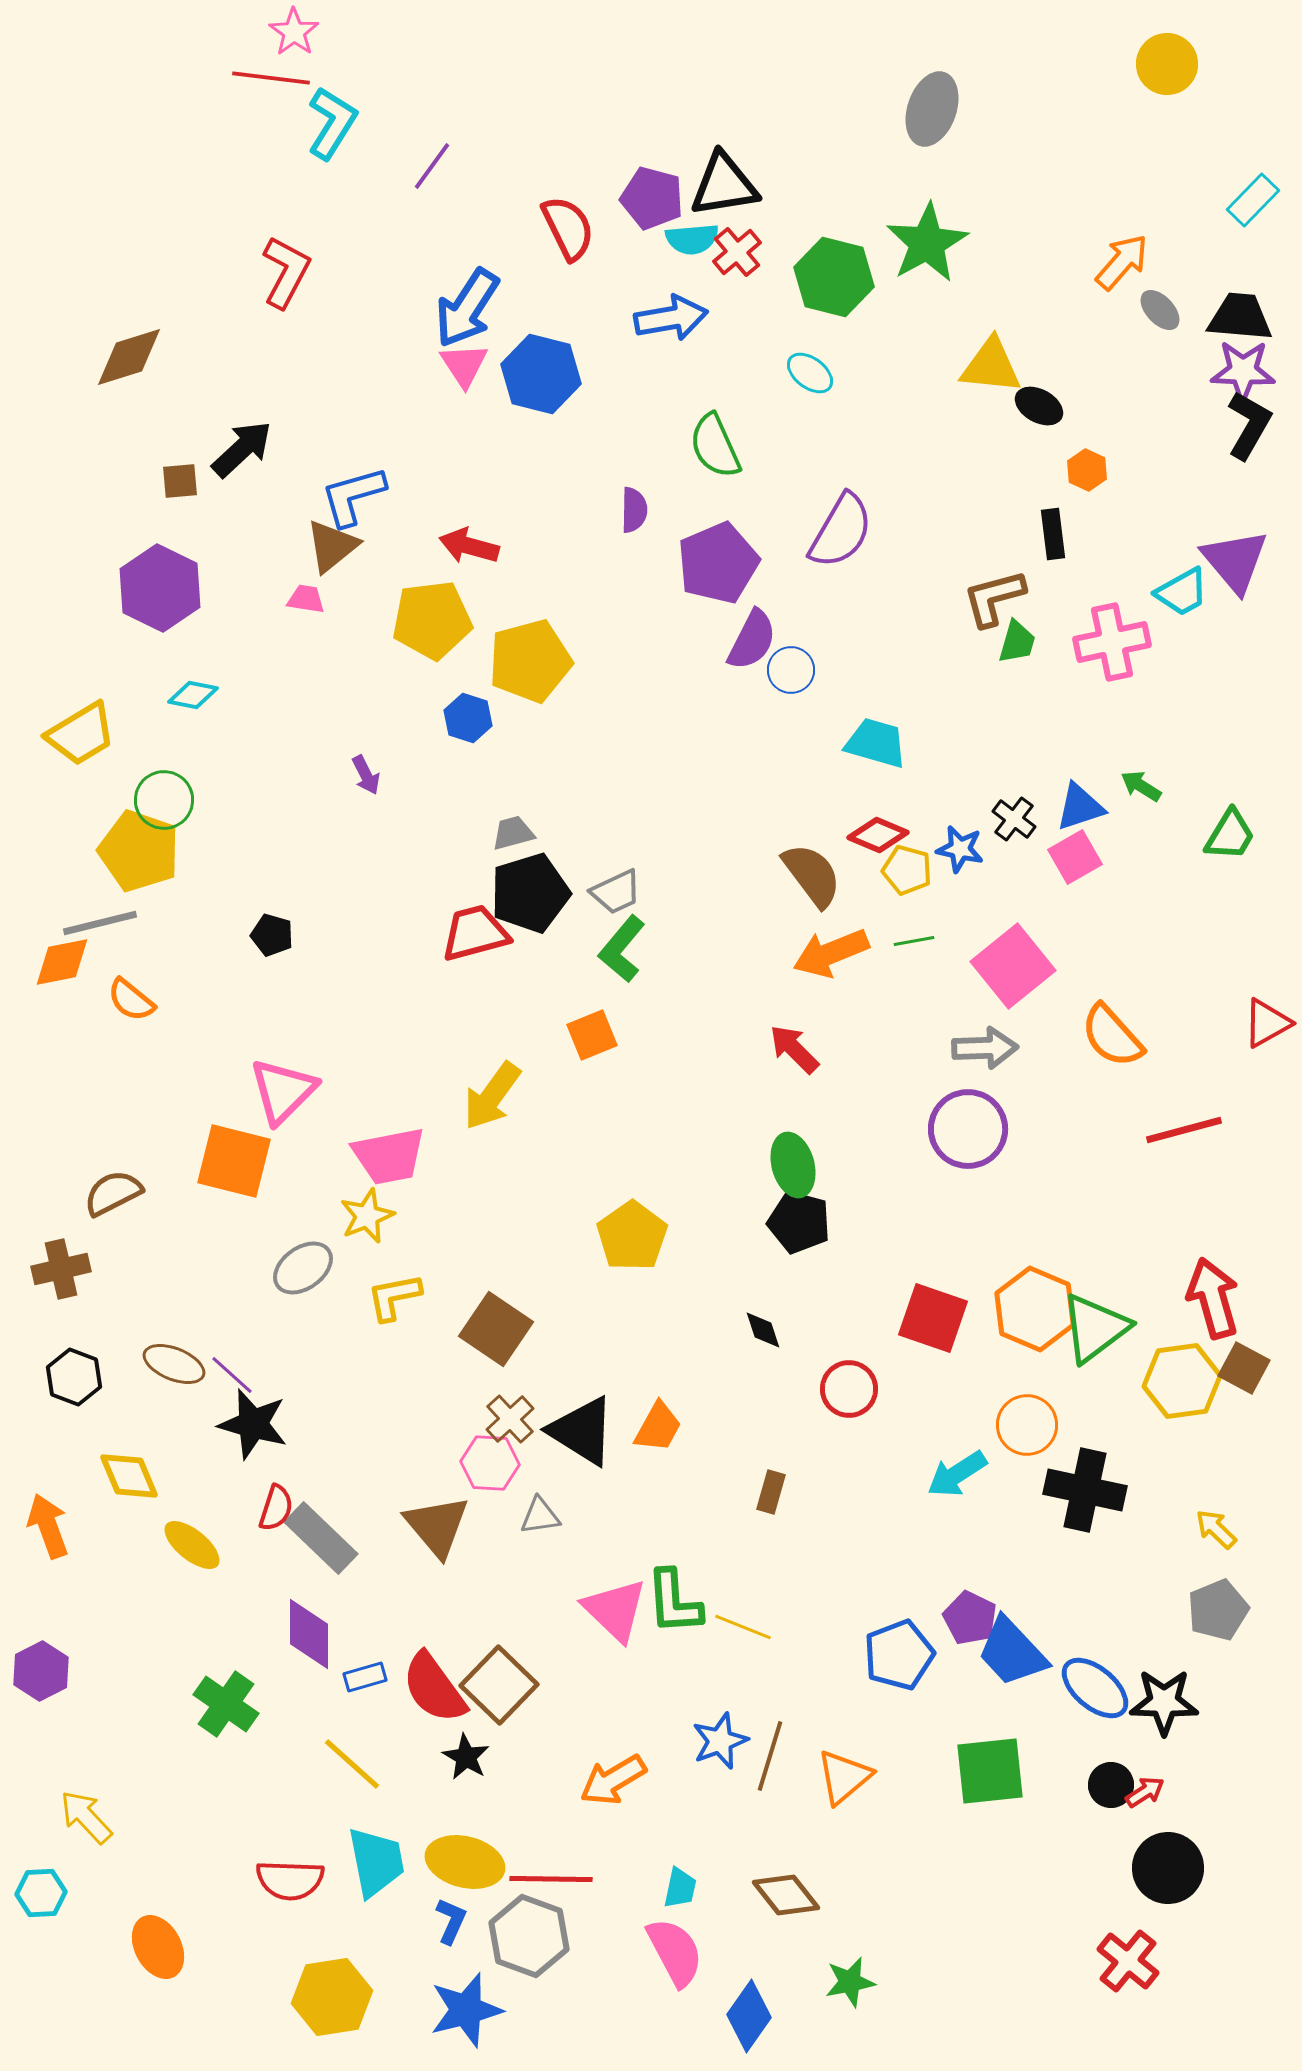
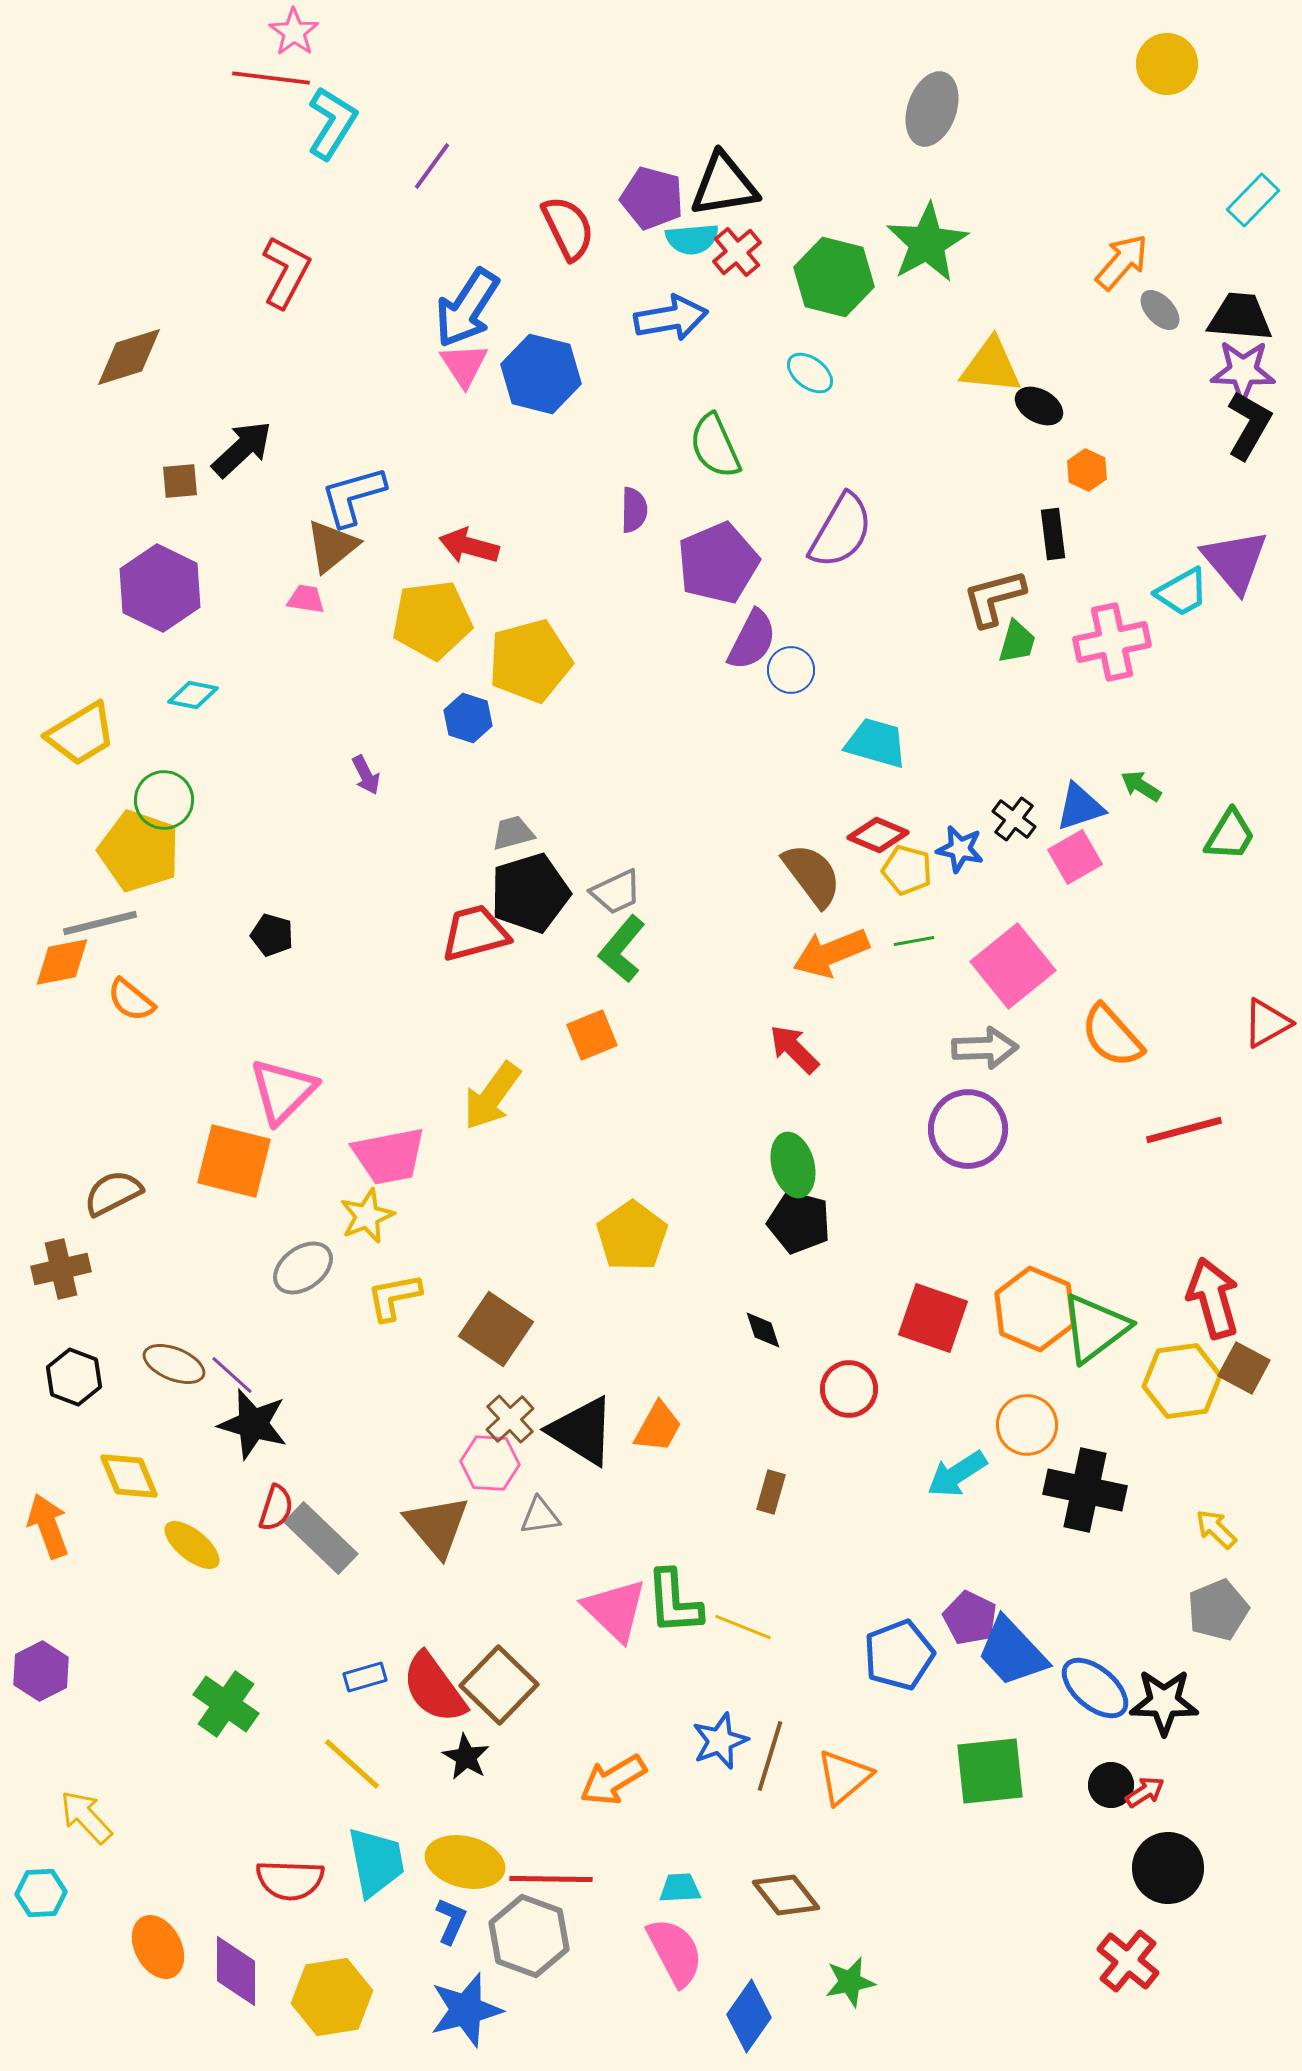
purple diamond at (309, 1634): moved 73 px left, 337 px down
cyan trapezoid at (680, 1888): rotated 105 degrees counterclockwise
